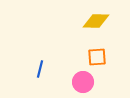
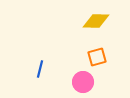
orange square: rotated 12 degrees counterclockwise
